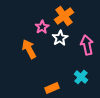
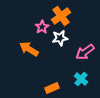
orange cross: moved 3 px left
white star: rotated 21 degrees clockwise
pink arrow: moved 2 px left, 7 px down; rotated 114 degrees counterclockwise
orange arrow: rotated 30 degrees counterclockwise
cyan cross: moved 2 px down
